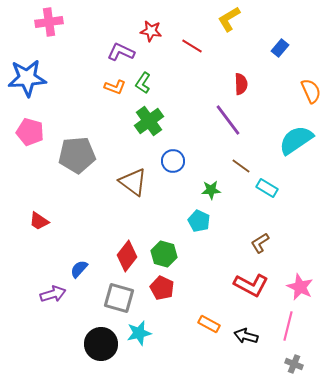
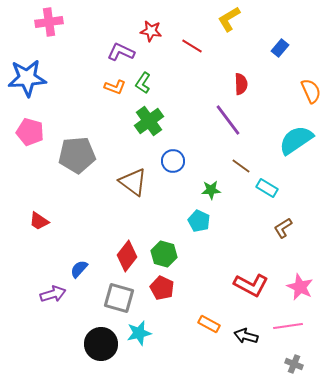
brown L-shape: moved 23 px right, 15 px up
pink line: rotated 68 degrees clockwise
